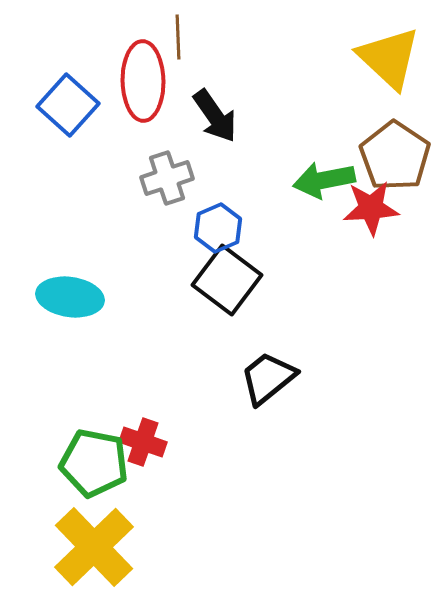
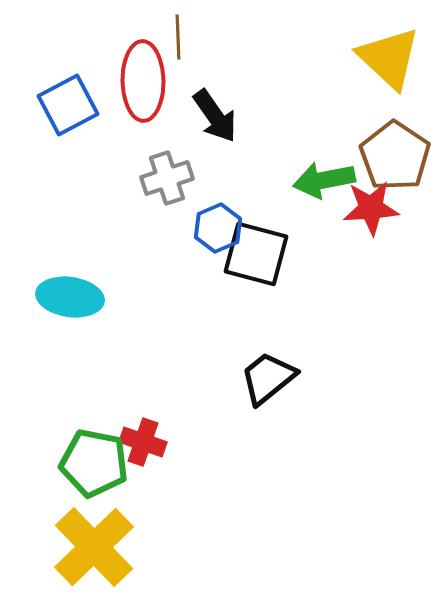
blue square: rotated 20 degrees clockwise
black square: moved 29 px right, 26 px up; rotated 22 degrees counterclockwise
